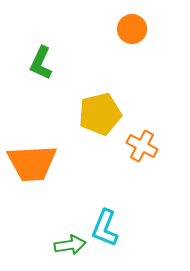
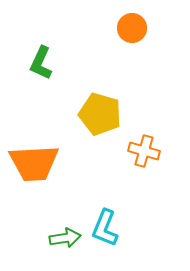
orange circle: moved 1 px up
yellow pentagon: rotated 30 degrees clockwise
orange cross: moved 2 px right, 5 px down; rotated 12 degrees counterclockwise
orange trapezoid: moved 2 px right
green arrow: moved 5 px left, 7 px up
